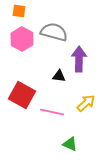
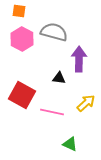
black triangle: moved 2 px down
